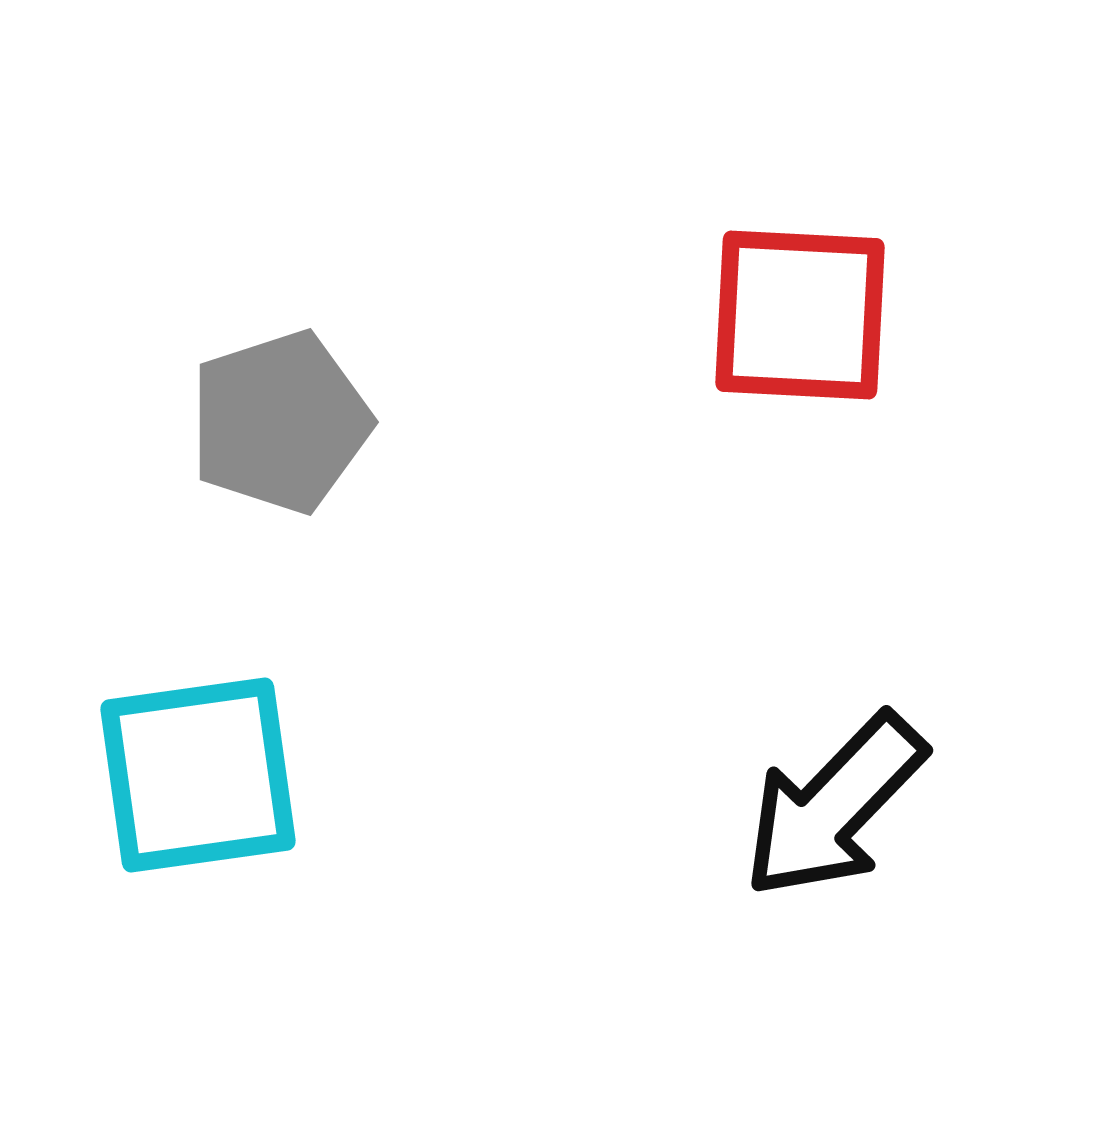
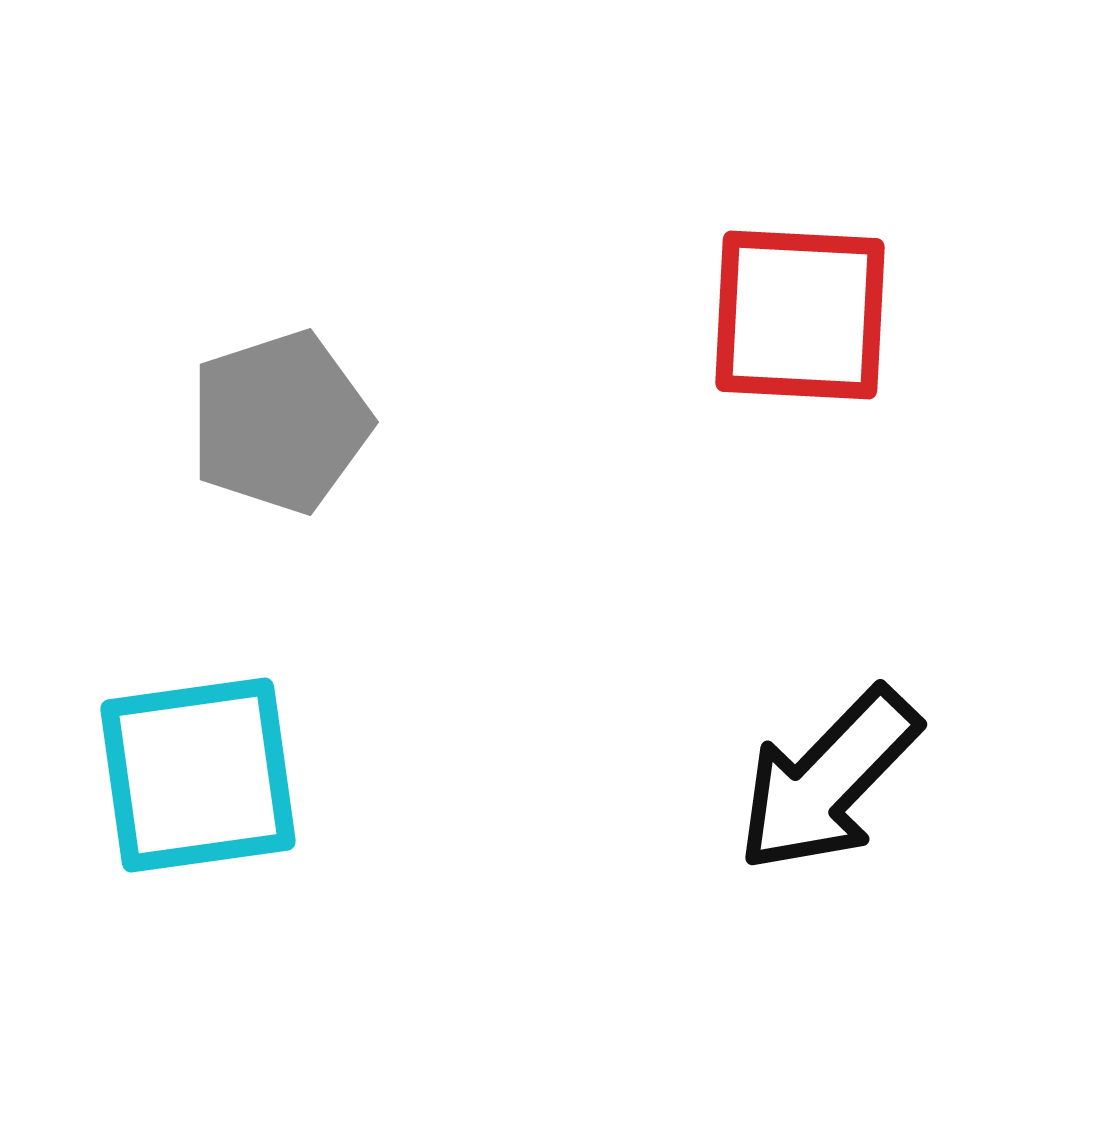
black arrow: moved 6 px left, 26 px up
